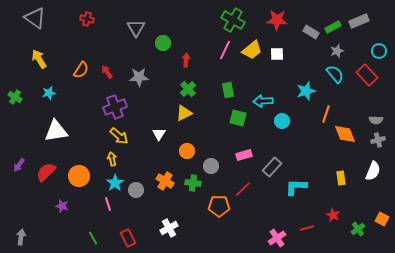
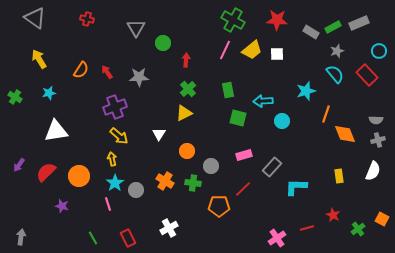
gray rectangle at (359, 21): moved 2 px down
yellow rectangle at (341, 178): moved 2 px left, 2 px up
